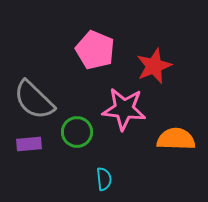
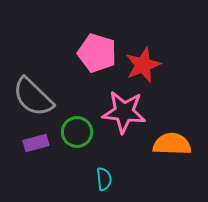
pink pentagon: moved 2 px right, 3 px down; rotated 6 degrees counterclockwise
red star: moved 11 px left, 1 px up
gray semicircle: moved 1 px left, 3 px up
pink star: moved 3 px down
orange semicircle: moved 4 px left, 5 px down
purple rectangle: moved 7 px right, 1 px up; rotated 10 degrees counterclockwise
